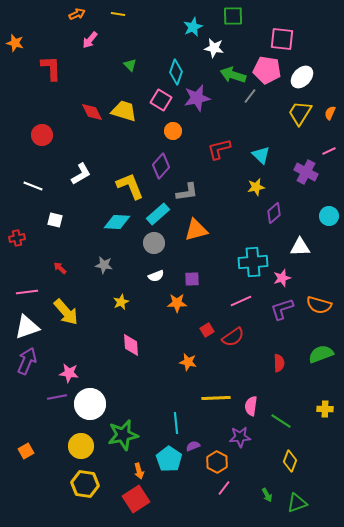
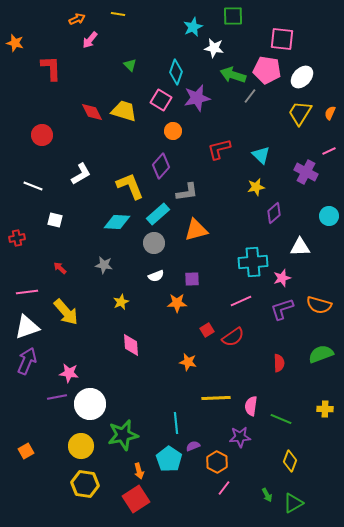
orange arrow at (77, 14): moved 5 px down
green line at (281, 421): moved 2 px up; rotated 10 degrees counterclockwise
green triangle at (297, 503): moved 4 px left; rotated 10 degrees counterclockwise
